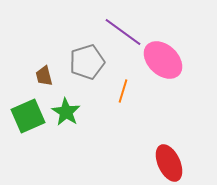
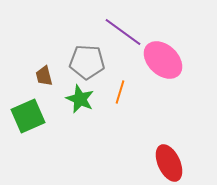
gray pentagon: rotated 20 degrees clockwise
orange line: moved 3 px left, 1 px down
green star: moved 14 px right, 13 px up; rotated 8 degrees counterclockwise
